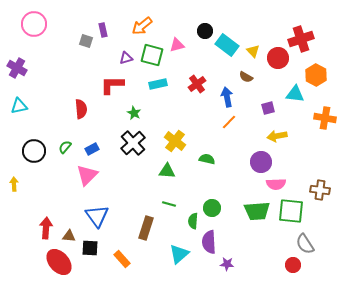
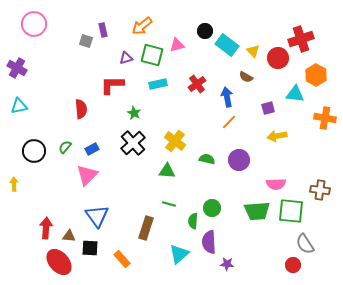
purple circle at (261, 162): moved 22 px left, 2 px up
